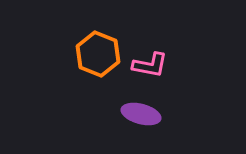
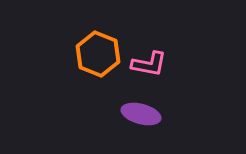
pink L-shape: moved 1 px left, 1 px up
